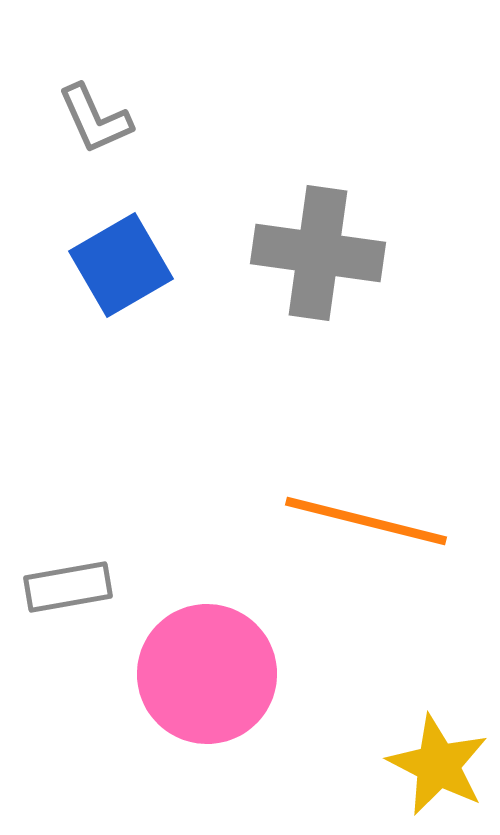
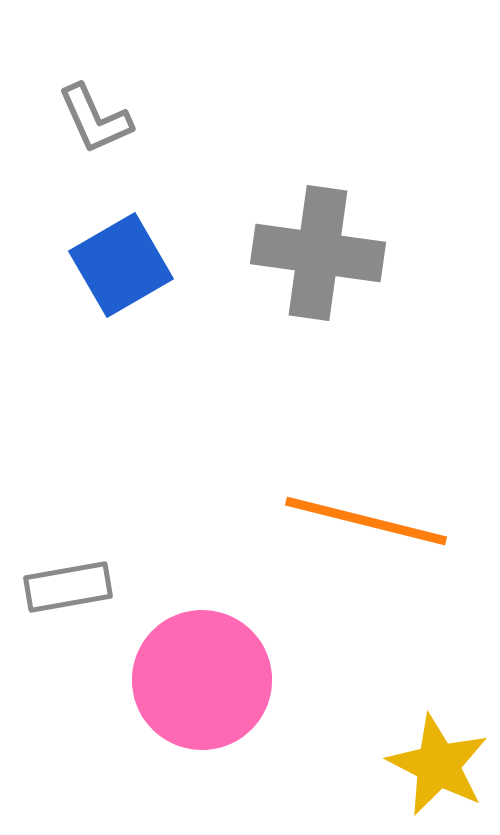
pink circle: moved 5 px left, 6 px down
